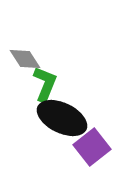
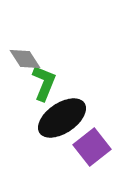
green L-shape: moved 1 px left, 1 px up
black ellipse: rotated 60 degrees counterclockwise
